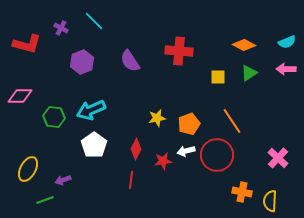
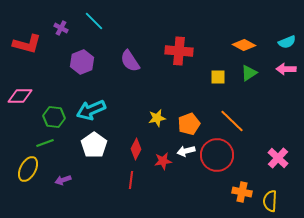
orange line: rotated 12 degrees counterclockwise
green line: moved 57 px up
